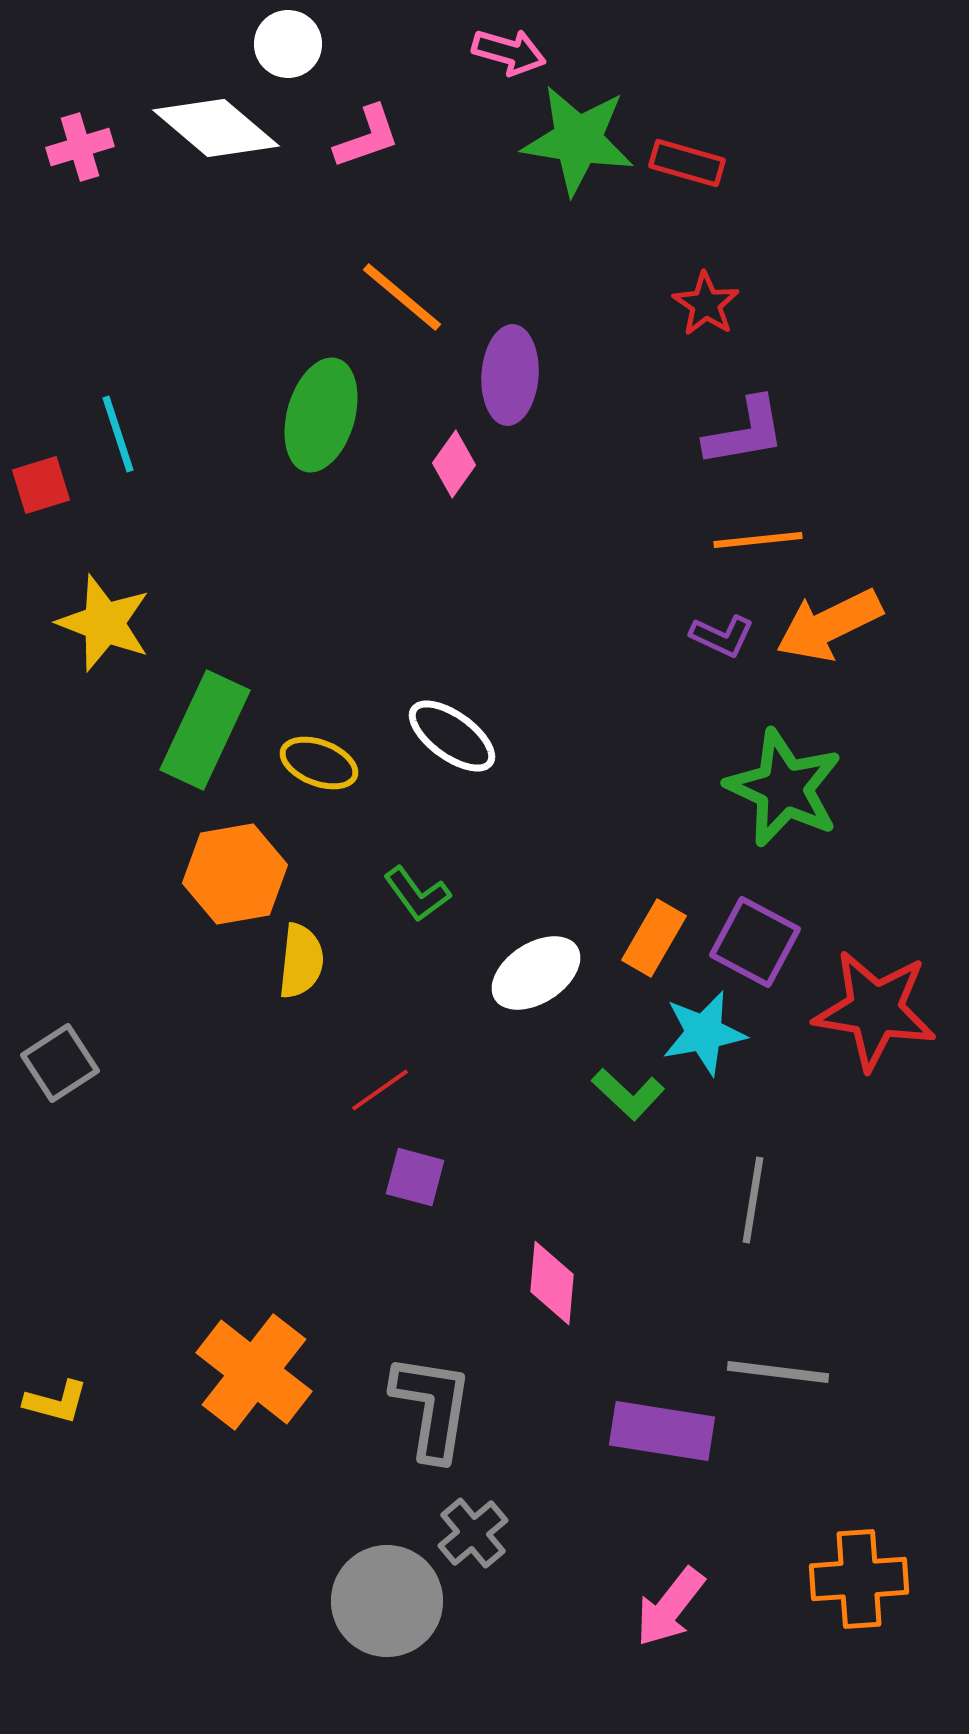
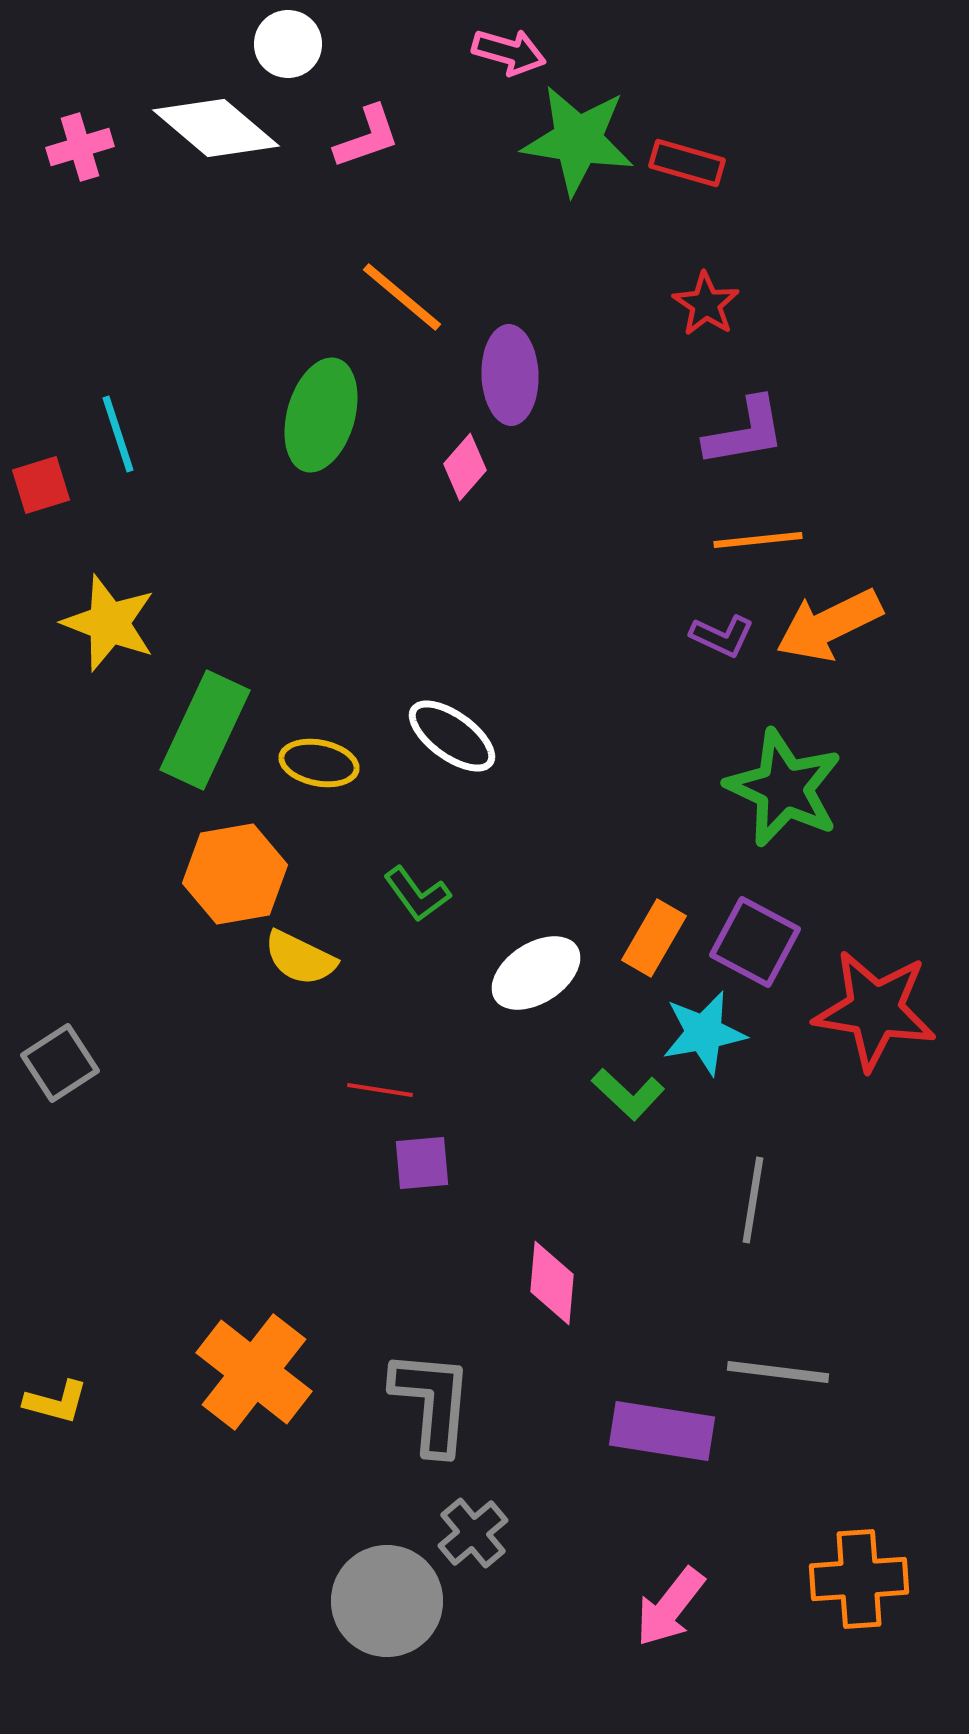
purple ellipse at (510, 375): rotated 6 degrees counterclockwise
pink diamond at (454, 464): moved 11 px right, 3 px down; rotated 6 degrees clockwise
yellow star at (104, 623): moved 5 px right
yellow ellipse at (319, 763): rotated 10 degrees counterclockwise
yellow semicircle at (301, 961): moved 1 px left, 3 px up; rotated 110 degrees clockwise
red line at (380, 1090): rotated 44 degrees clockwise
purple square at (415, 1177): moved 7 px right, 14 px up; rotated 20 degrees counterclockwise
gray L-shape at (432, 1407): moved 5 px up; rotated 4 degrees counterclockwise
